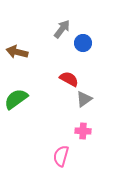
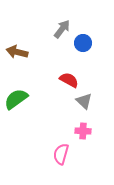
red semicircle: moved 1 px down
gray triangle: moved 2 px down; rotated 42 degrees counterclockwise
pink semicircle: moved 2 px up
